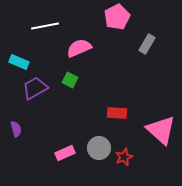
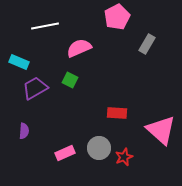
purple semicircle: moved 8 px right, 2 px down; rotated 21 degrees clockwise
